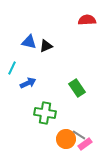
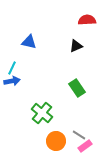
black triangle: moved 30 px right
blue arrow: moved 16 px left, 2 px up; rotated 14 degrees clockwise
green cross: moved 3 px left; rotated 30 degrees clockwise
orange circle: moved 10 px left, 2 px down
pink rectangle: moved 2 px down
